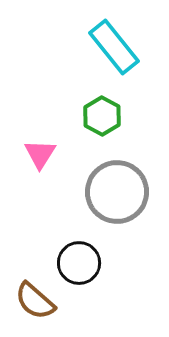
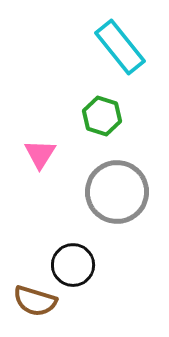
cyan rectangle: moved 6 px right
green hexagon: rotated 12 degrees counterclockwise
black circle: moved 6 px left, 2 px down
brown semicircle: rotated 24 degrees counterclockwise
